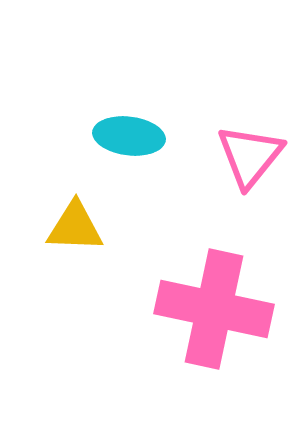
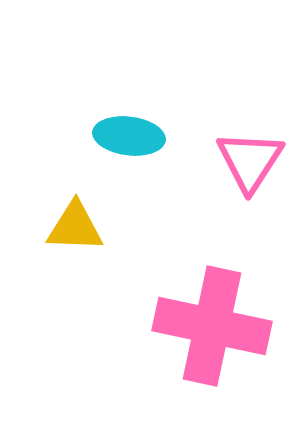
pink triangle: moved 5 px down; rotated 6 degrees counterclockwise
pink cross: moved 2 px left, 17 px down
